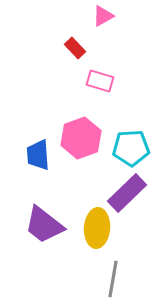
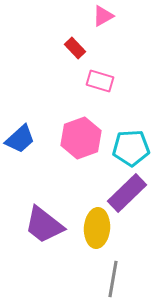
blue trapezoid: moved 18 px left, 16 px up; rotated 128 degrees counterclockwise
